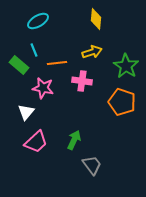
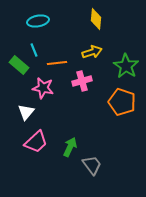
cyan ellipse: rotated 20 degrees clockwise
pink cross: rotated 24 degrees counterclockwise
green arrow: moved 4 px left, 7 px down
